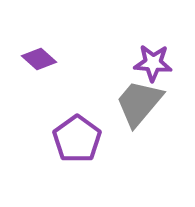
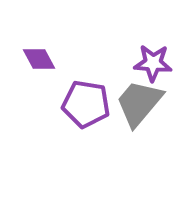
purple diamond: rotated 20 degrees clockwise
purple pentagon: moved 9 px right, 35 px up; rotated 27 degrees counterclockwise
